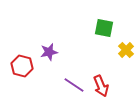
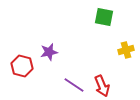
green square: moved 11 px up
yellow cross: rotated 28 degrees clockwise
red arrow: moved 1 px right
